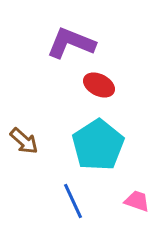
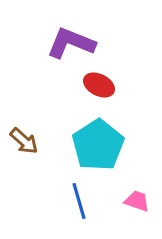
blue line: moved 6 px right; rotated 9 degrees clockwise
